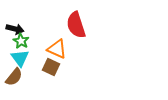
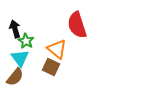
red semicircle: moved 1 px right
black arrow: rotated 120 degrees counterclockwise
green star: moved 5 px right
orange triangle: rotated 15 degrees clockwise
brown semicircle: moved 1 px right
